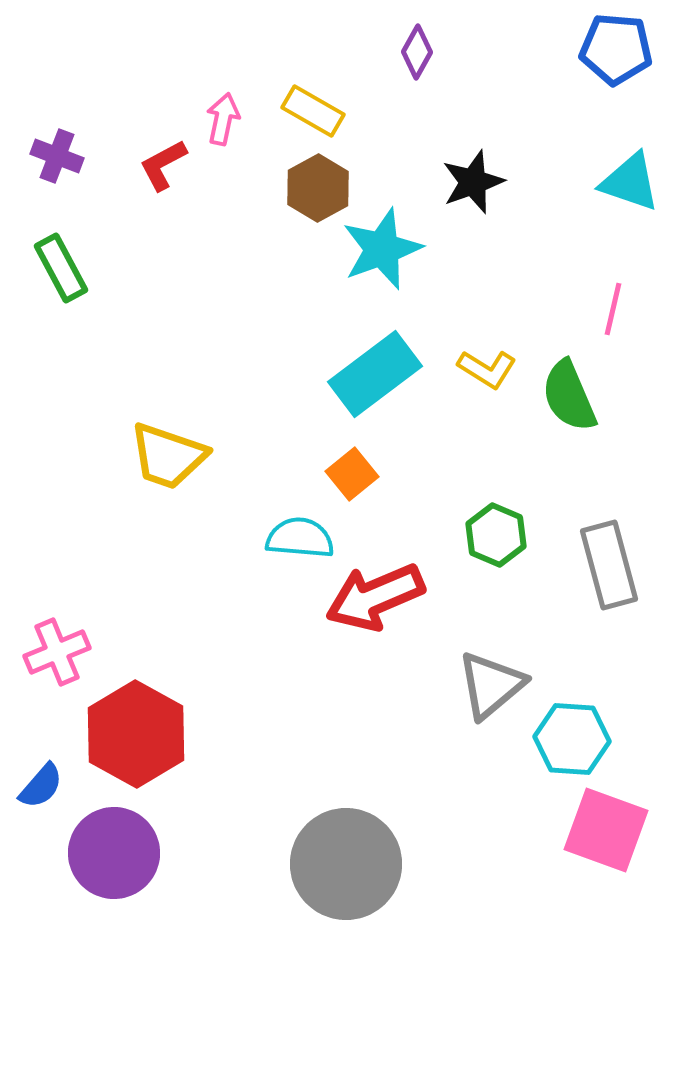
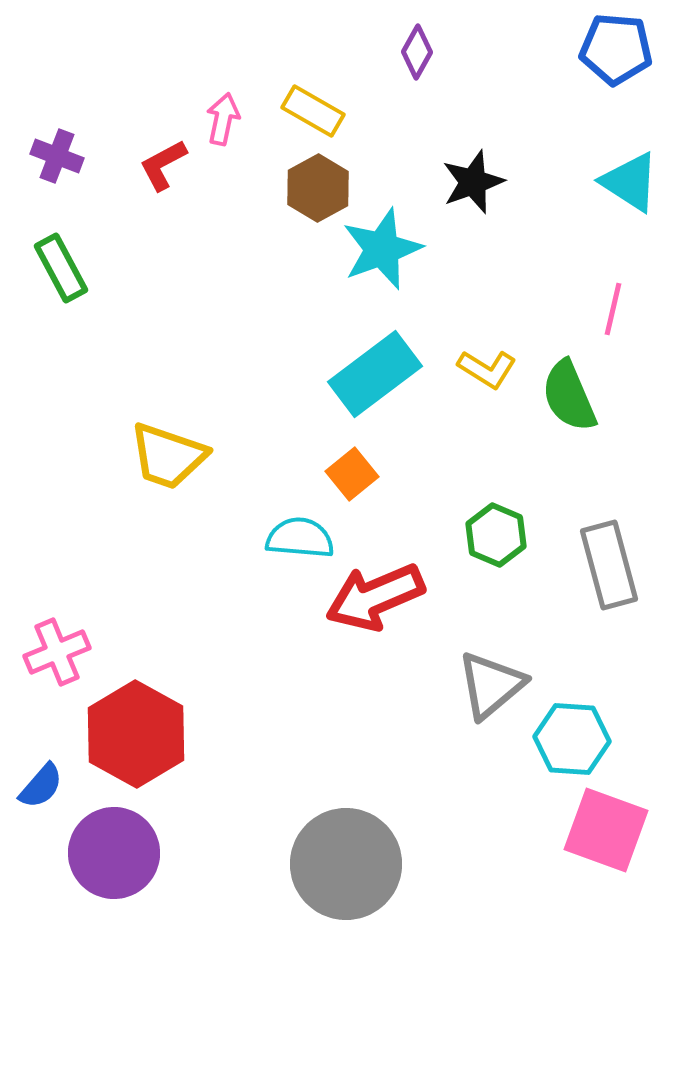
cyan triangle: rotated 14 degrees clockwise
